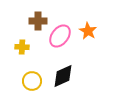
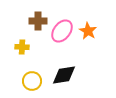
pink ellipse: moved 2 px right, 5 px up
black diamond: moved 1 px right, 1 px up; rotated 15 degrees clockwise
